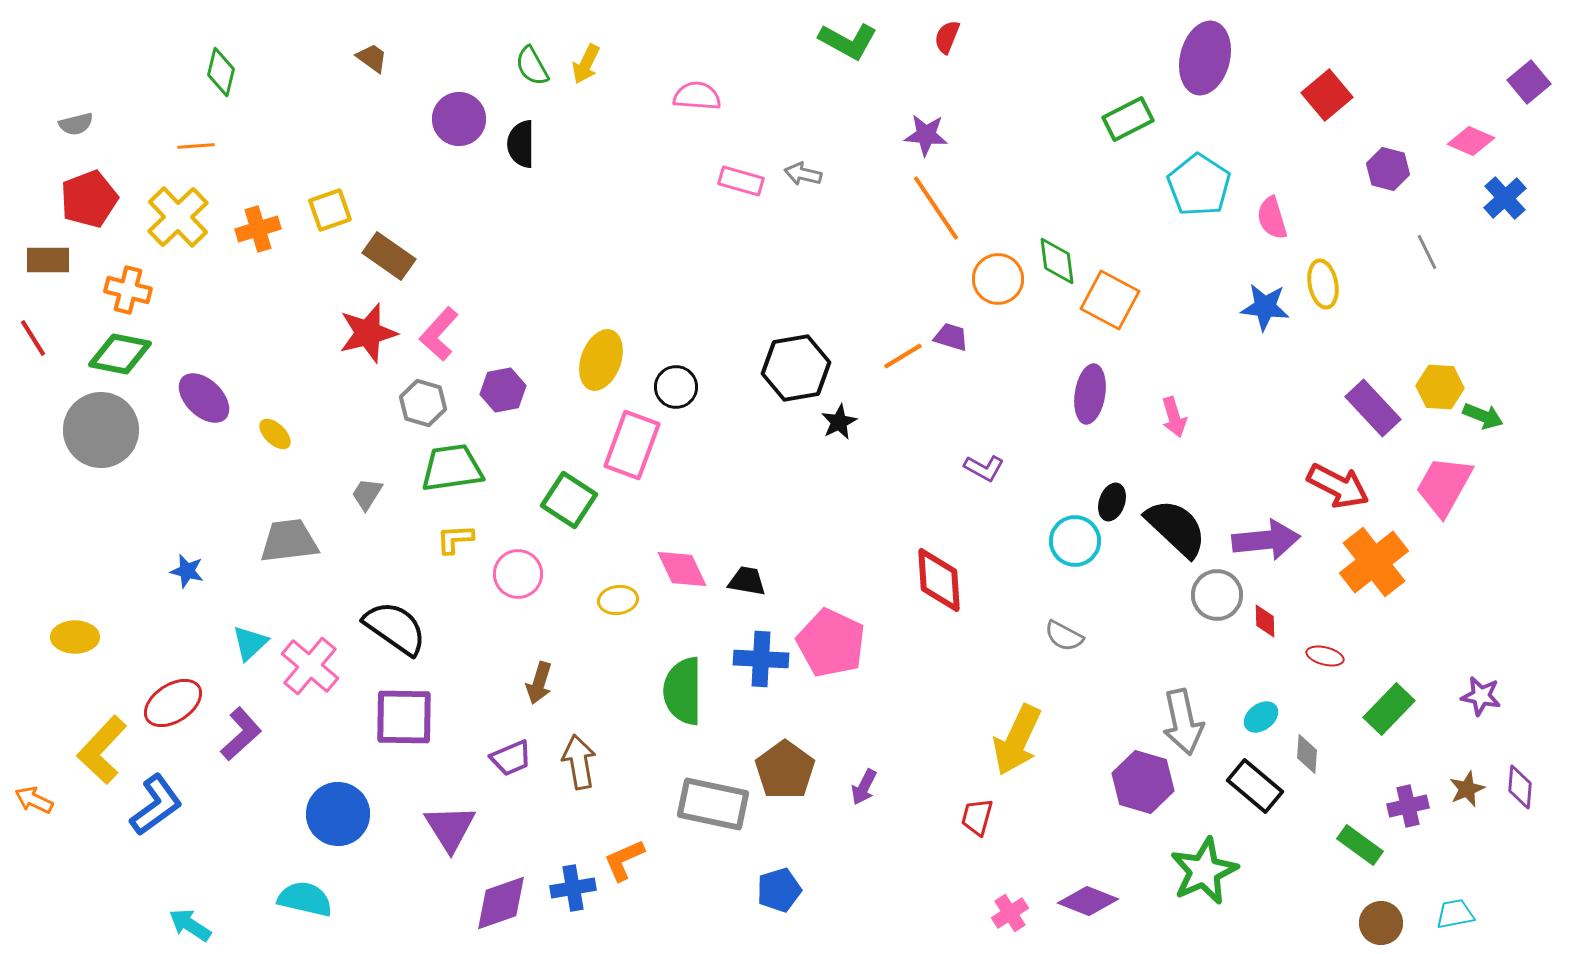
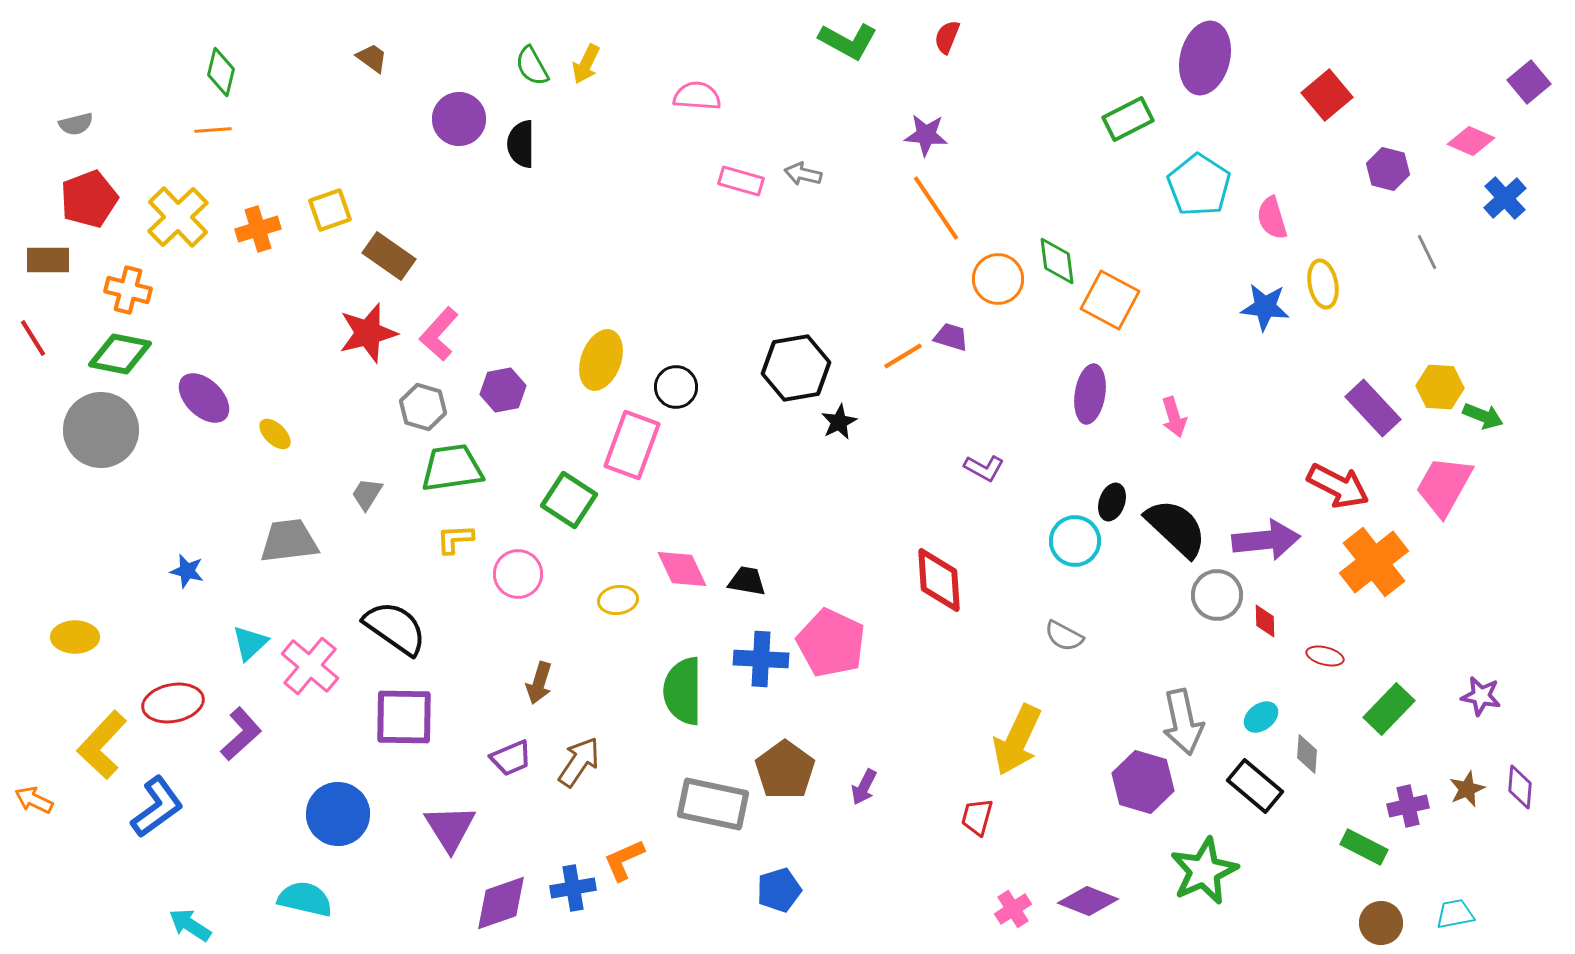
orange line at (196, 146): moved 17 px right, 16 px up
gray hexagon at (423, 403): moved 4 px down
red ellipse at (173, 703): rotated 22 degrees clockwise
yellow L-shape at (102, 750): moved 5 px up
brown arrow at (579, 762): rotated 44 degrees clockwise
blue L-shape at (156, 805): moved 1 px right, 2 px down
green rectangle at (1360, 845): moved 4 px right, 2 px down; rotated 9 degrees counterclockwise
pink cross at (1010, 913): moved 3 px right, 4 px up
